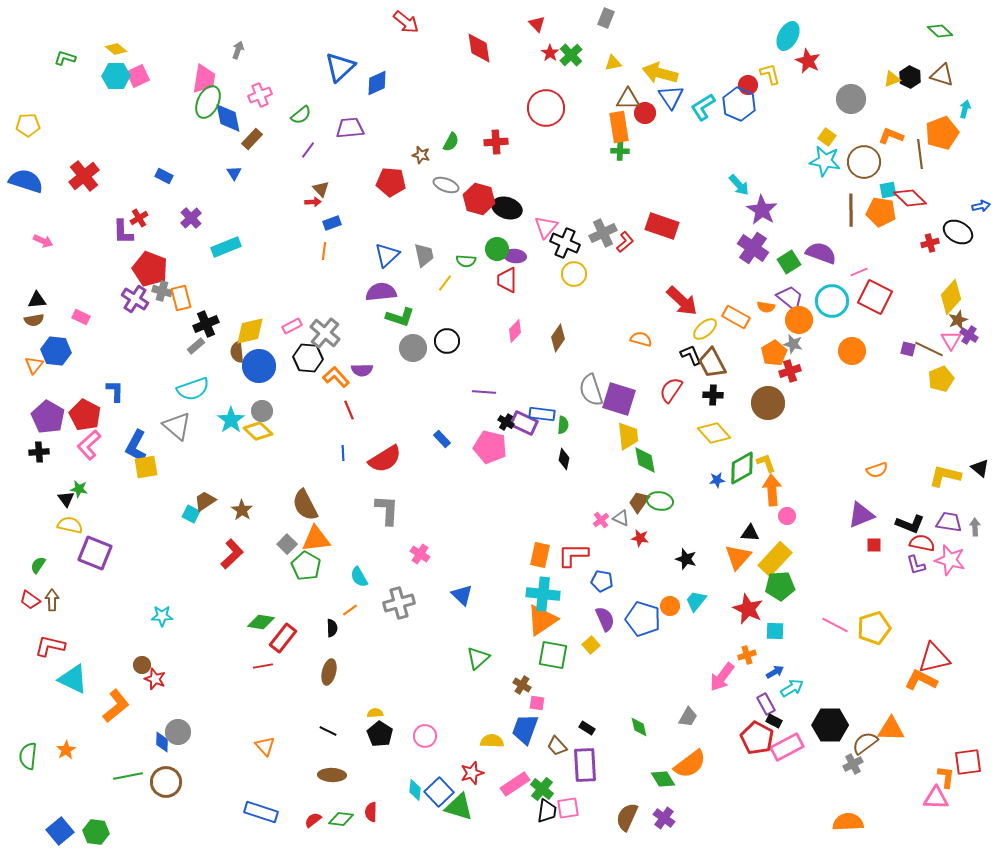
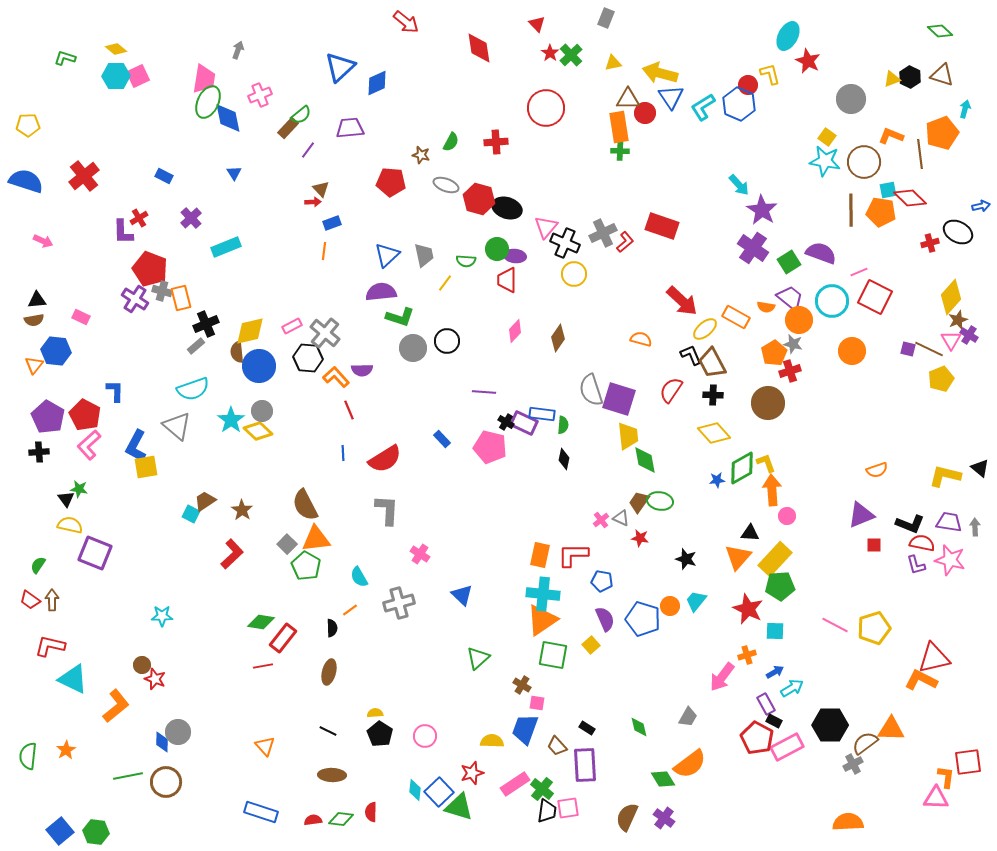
brown rectangle at (252, 139): moved 36 px right, 11 px up
red semicircle at (313, 820): rotated 30 degrees clockwise
